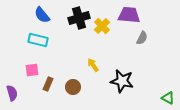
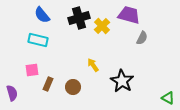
purple trapezoid: rotated 10 degrees clockwise
black star: rotated 20 degrees clockwise
